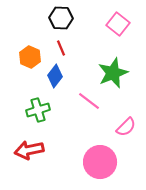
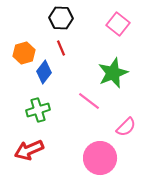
orange hexagon: moved 6 px left, 4 px up; rotated 20 degrees clockwise
blue diamond: moved 11 px left, 4 px up
red arrow: rotated 12 degrees counterclockwise
pink circle: moved 4 px up
